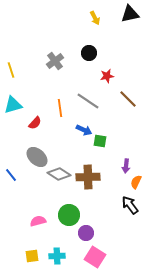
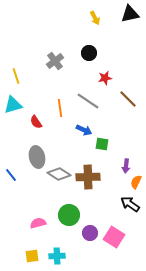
yellow line: moved 5 px right, 6 px down
red star: moved 2 px left, 2 px down
red semicircle: moved 1 px right, 1 px up; rotated 104 degrees clockwise
green square: moved 2 px right, 3 px down
gray ellipse: rotated 35 degrees clockwise
black arrow: moved 1 px up; rotated 18 degrees counterclockwise
pink semicircle: moved 2 px down
purple circle: moved 4 px right
pink square: moved 19 px right, 20 px up
